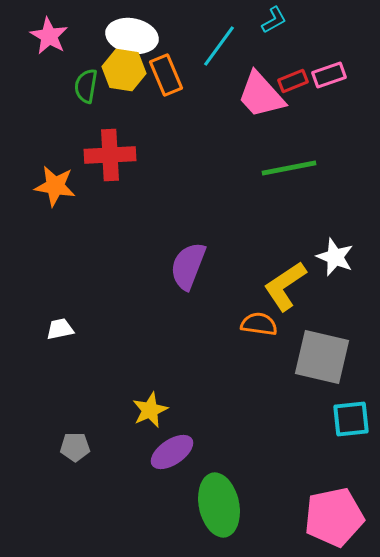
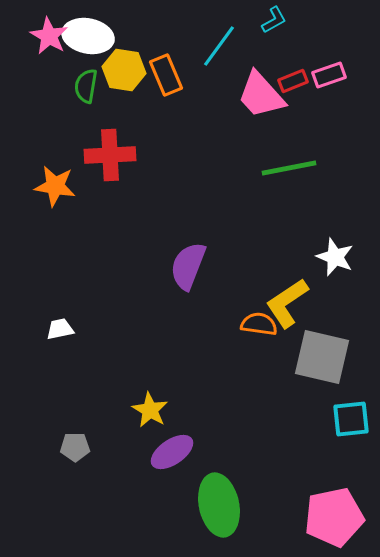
white ellipse: moved 44 px left
yellow L-shape: moved 2 px right, 17 px down
yellow star: rotated 18 degrees counterclockwise
